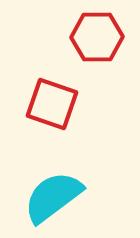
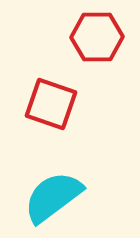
red square: moved 1 px left
